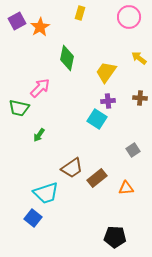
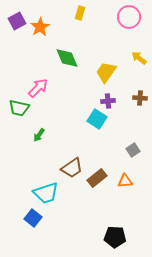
green diamond: rotated 35 degrees counterclockwise
pink arrow: moved 2 px left
orange triangle: moved 1 px left, 7 px up
